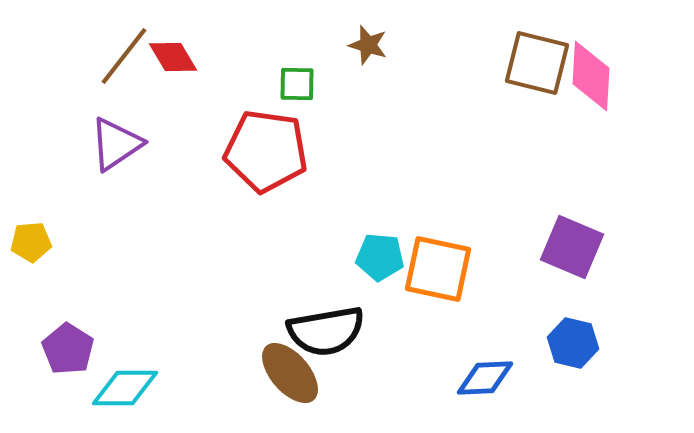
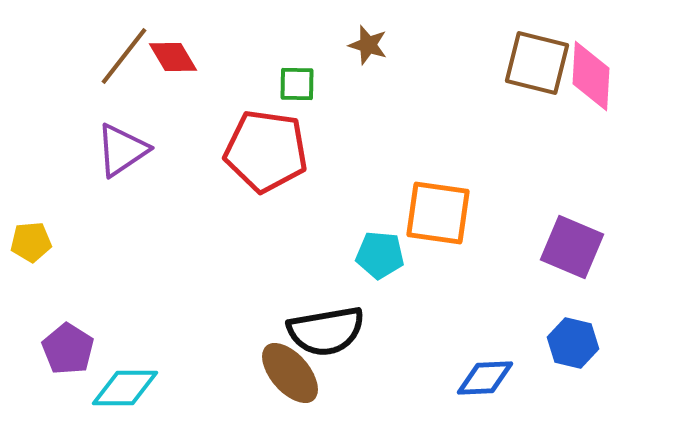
purple triangle: moved 6 px right, 6 px down
cyan pentagon: moved 2 px up
orange square: moved 56 px up; rotated 4 degrees counterclockwise
